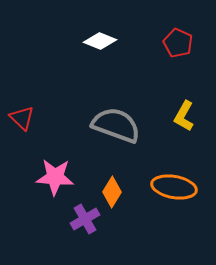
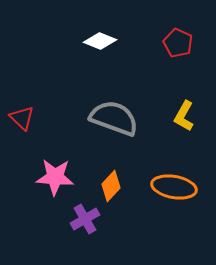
gray semicircle: moved 2 px left, 7 px up
orange diamond: moved 1 px left, 6 px up; rotated 12 degrees clockwise
